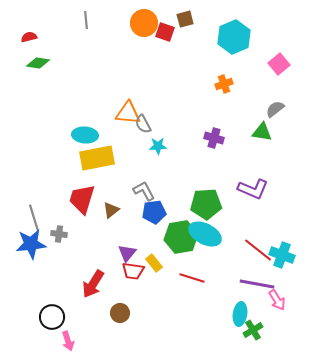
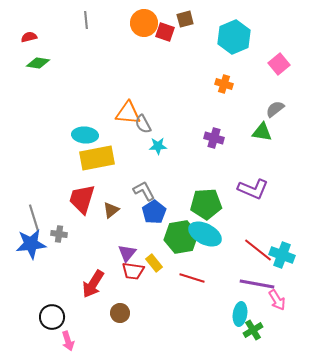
orange cross at (224, 84): rotated 36 degrees clockwise
blue pentagon at (154, 212): rotated 25 degrees counterclockwise
